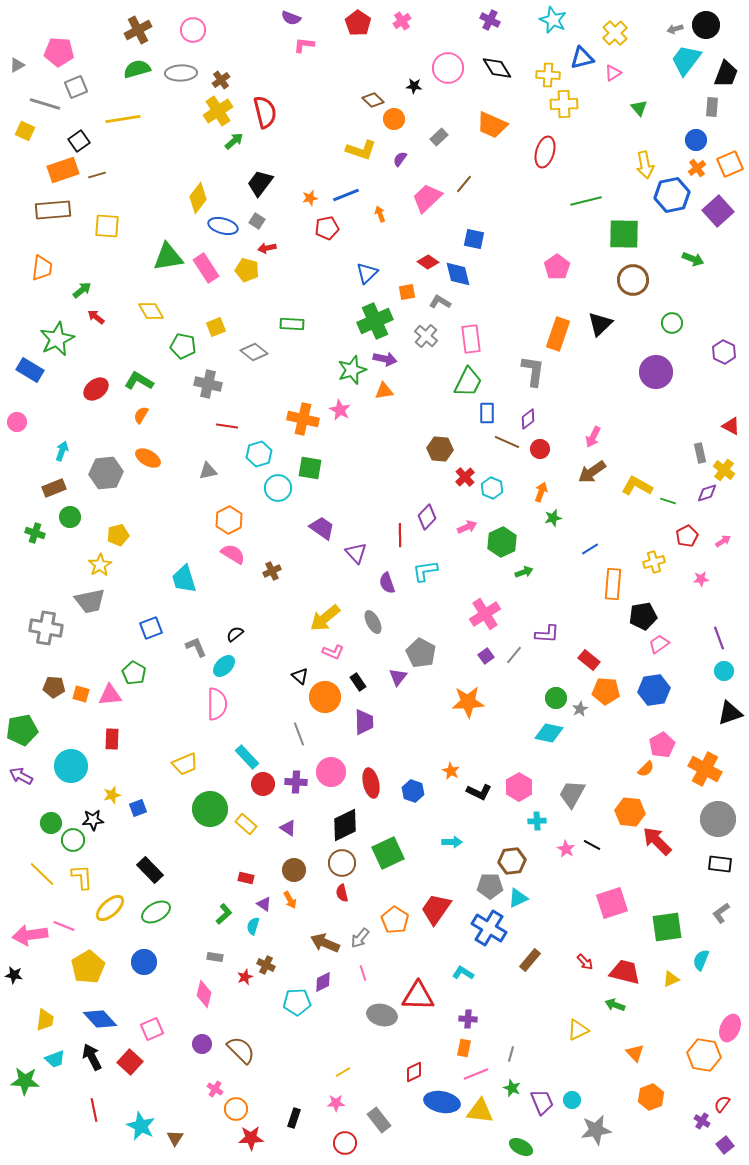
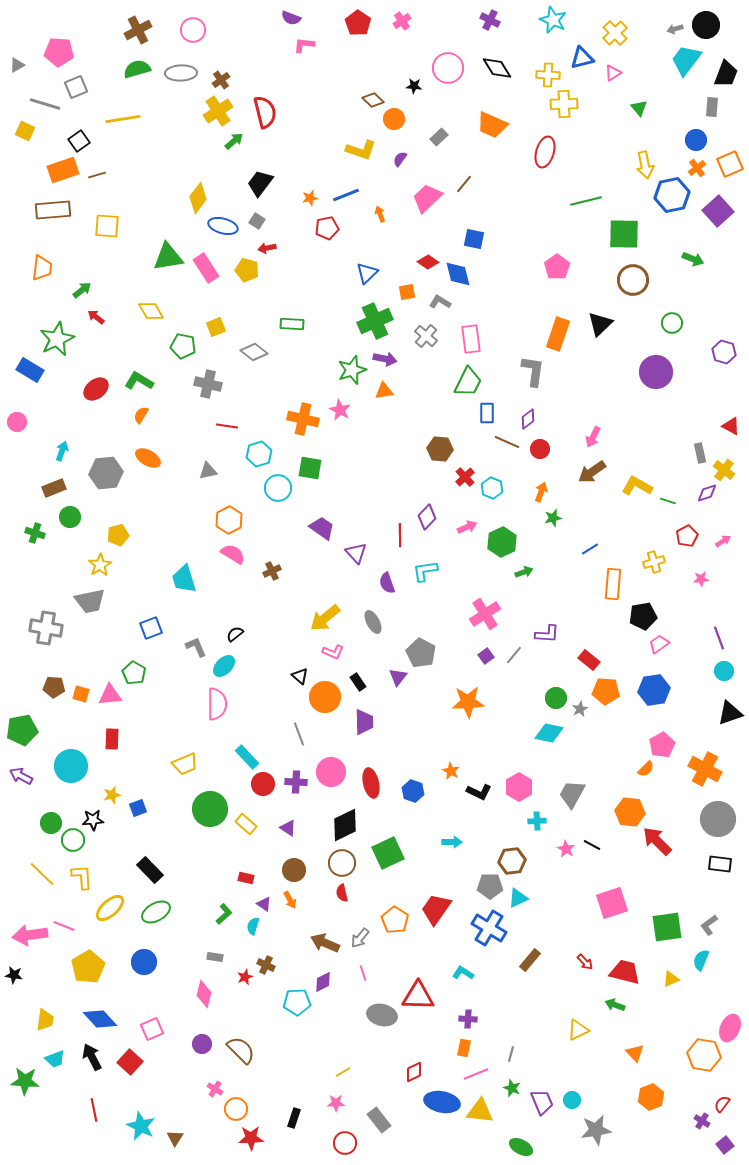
purple hexagon at (724, 352): rotated 10 degrees counterclockwise
gray L-shape at (721, 913): moved 12 px left, 12 px down
